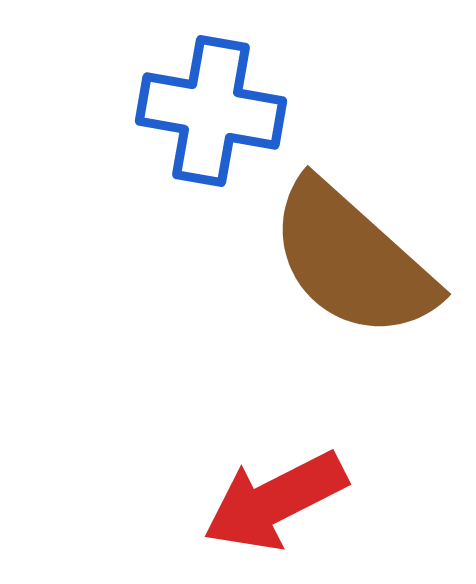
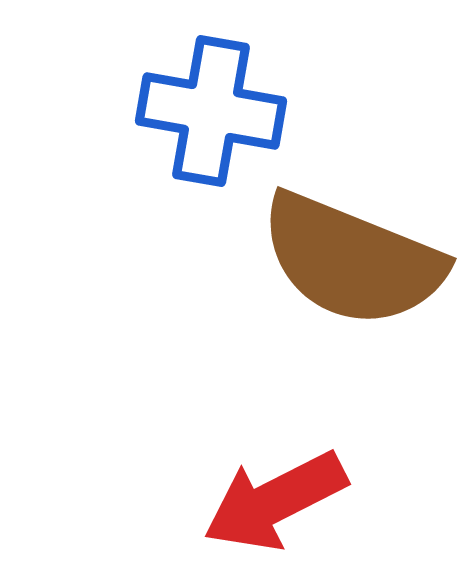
brown semicircle: rotated 20 degrees counterclockwise
